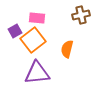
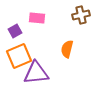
orange square: moved 14 px left, 16 px down; rotated 15 degrees clockwise
purple triangle: moved 1 px left
